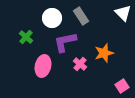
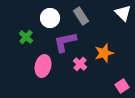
white circle: moved 2 px left
